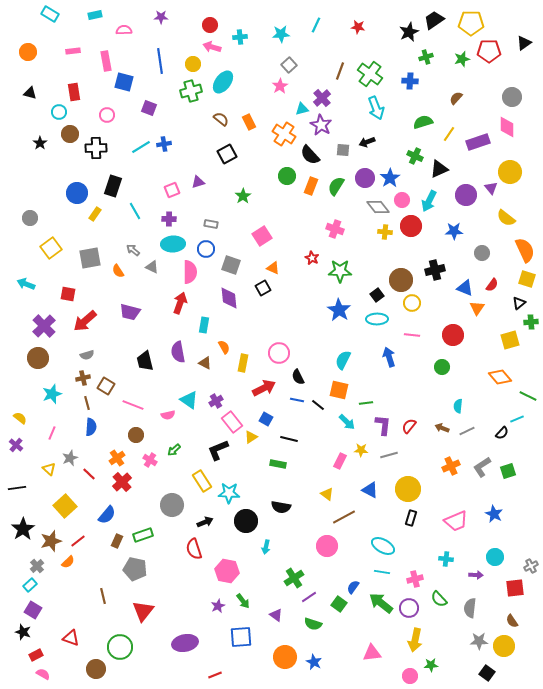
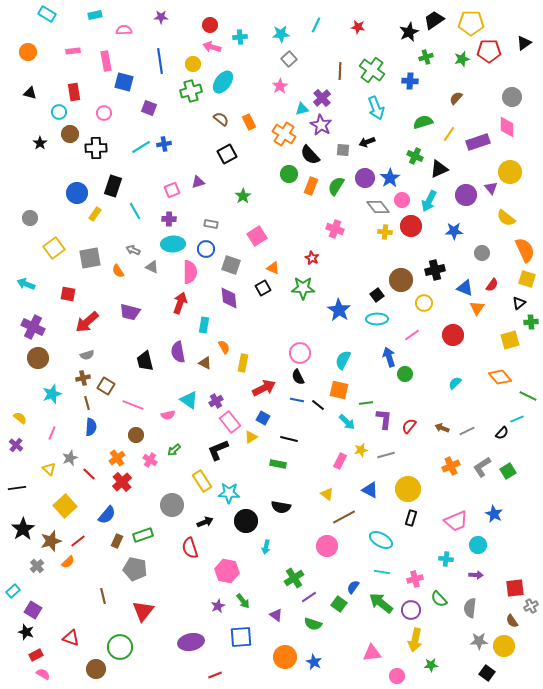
cyan rectangle at (50, 14): moved 3 px left
gray square at (289, 65): moved 6 px up
brown line at (340, 71): rotated 18 degrees counterclockwise
green cross at (370, 74): moved 2 px right, 4 px up
pink circle at (107, 115): moved 3 px left, 2 px up
green circle at (287, 176): moved 2 px right, 2 px up
pink square at (262, 236): moved 5 px left
yellow square at (51, 248): moved 3 px right
gray arrow at (133, 250): rotated 16 degrees counterclockwise
green star at (340, 271): moved 37 px left, 17 px down
yellow circle at (412, 303): moved 12 px right
red arrow at (85, 321): moved 2 px right, 1 px down
purple cross at (44, 326): moved 11 px left, 1 px down; rotated 20 degrees counterclockwise
pink line at (412, 335): rotated 42 degrees counterclockwise
pink circle at (279, 353): moved 21 px right
green circle at (442, 367): moved 37 px left, 7 px down
cyan semicircle at (458, 406): moved 3 px left, 23 px up; rotated 40 degrees clockwise
blue square at (266, 419): moved 3 px left, 1 px up
pink rectangle at (232, 422): moved 2 px left
purple L-shape at (383, 425): moved 1 px right, 6 px up
yellow star at (361, 450): rotated 16 degrees counterclockwise
gray line at (389, 455): moved 3 px left
green square at (508, 471): rotated 14 degrees counterclockwise
cyan ellipse at (383, 546): moved 2 px left, 6 px up
red semicircle at (194, 549): moved 4 px left, 1 px up
cyan circle at (495, 557): moved 17 px left, 12 px up
gray cross at (531, 566): moved 40 px down
cyan rectangle at (30, 585): moved 17 px left, 6 px down
purple circle at (409, 608): moved 2 px right, 2 px down
black star at (23, 632): moved 3 px right
purple ellipse at (185, 643): moved 6 px right, 1 px up
pink circle at (410, 676): moved 13 px left
